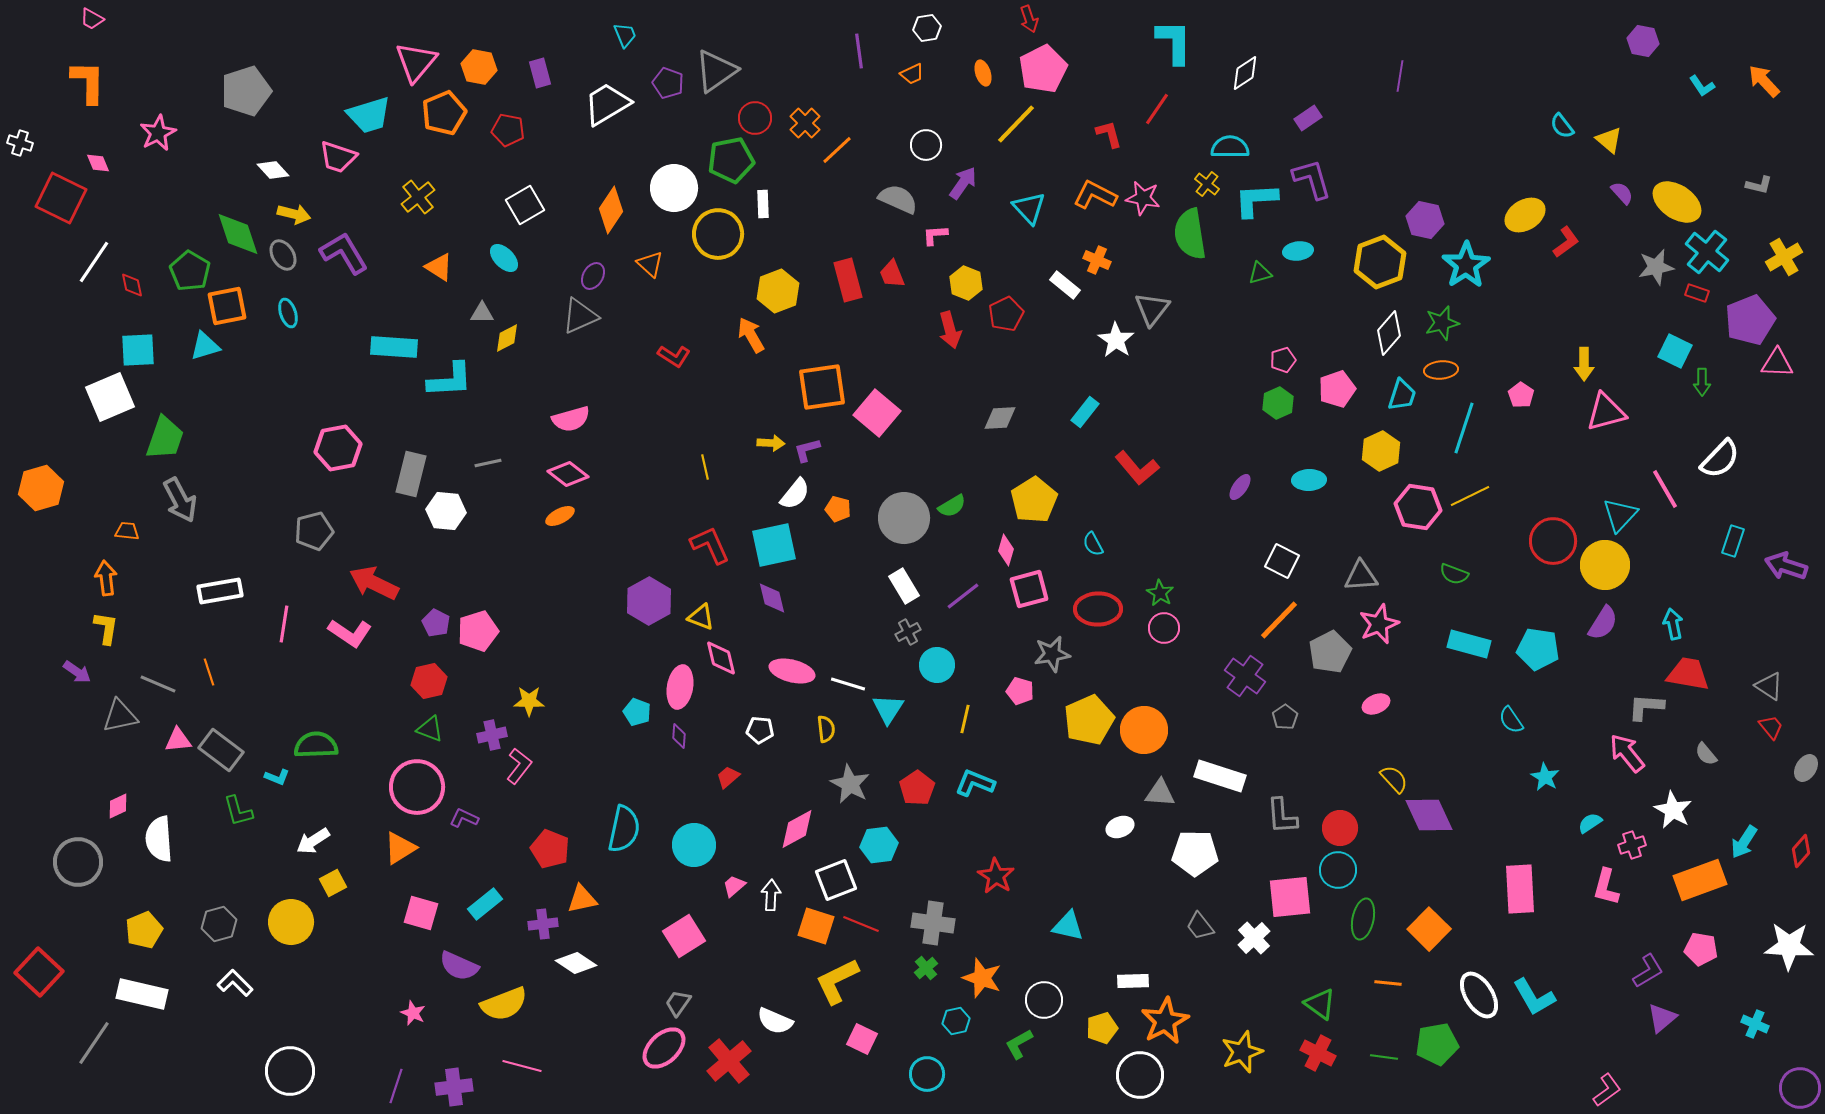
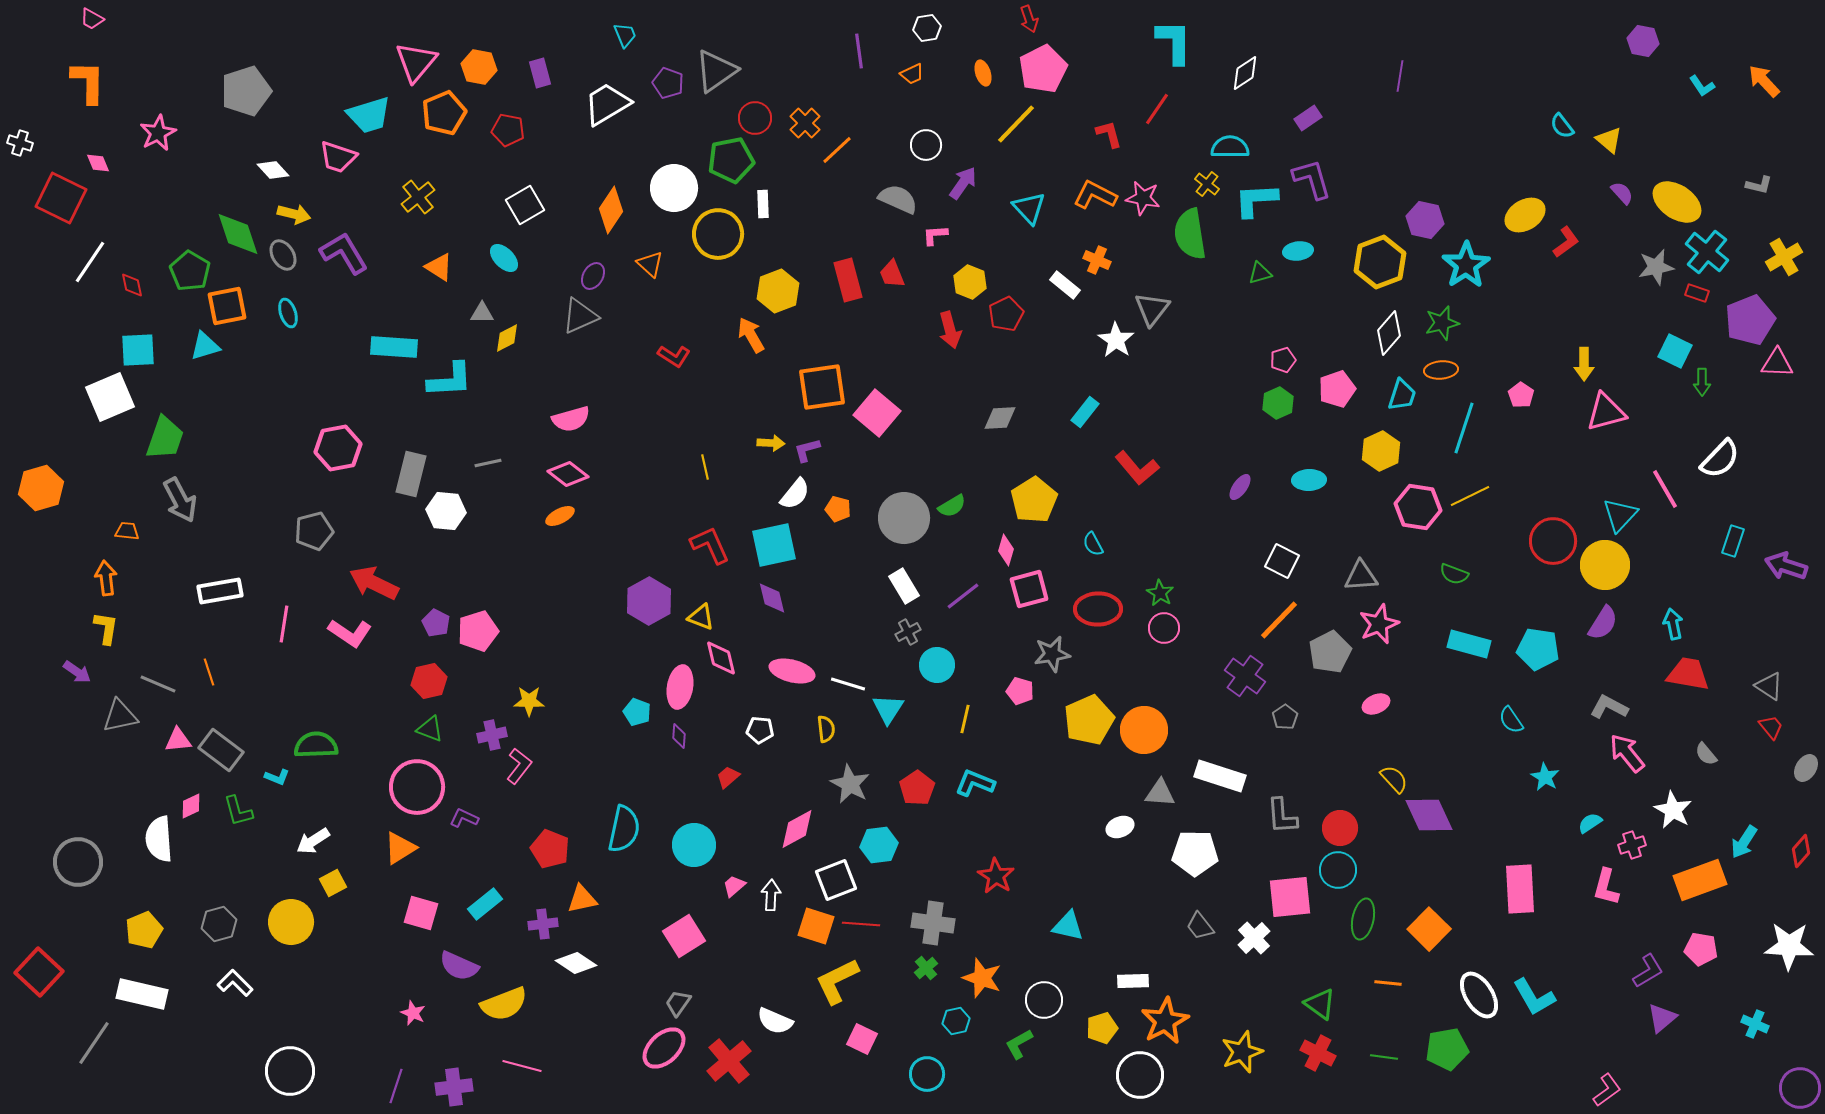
white line at (94, 262): moved 4 px left
yellow hexagon at (966, 283): moved 4 px right, 1 px up
gray L-shape at (1646, 707): moved 37 px left; rotated 24 degrees clockwise
pink diamond at (118, 806): moved 73 px right
red line at (861, 924): rotated 18 degrees counterclockwise
green pentagon at (1437, 1044): moved 10 px right, 5 px down
